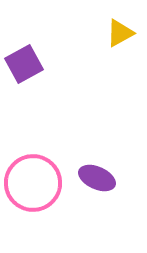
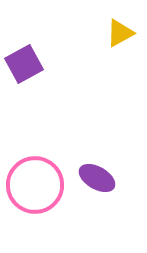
purple ellipse: rotated 6 degrees clockwise
pink circle: moved 2 px right, 2 px down
